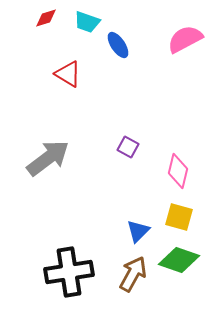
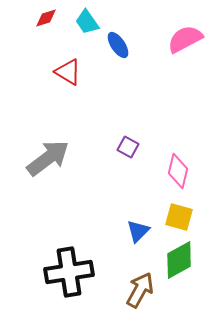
cyan trapezoid: rotated 36 degrees clockwise
red triangle: moved 2 px up
green diamond: rotated 48 degrees counterclockwise
brown arrow: moved 7 px right, 16 px down
